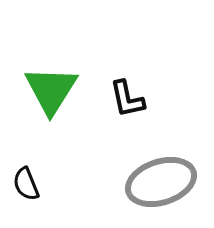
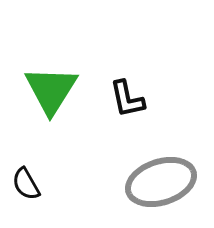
black semicircle: rotated 8 degrees counterclockwise
